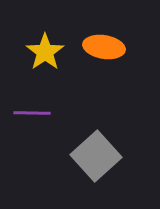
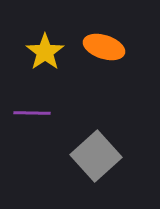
orange ellipse: rotated 9 degrees clockwise
